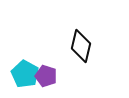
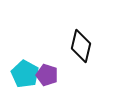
purple pentagon: moved 1 px right, 1 px up
